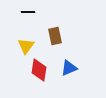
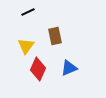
black line: rotated 24 degrees counterclockwise
red diamond: moved 1 px left, 1 px up; rotated 15 degrees clockwise
